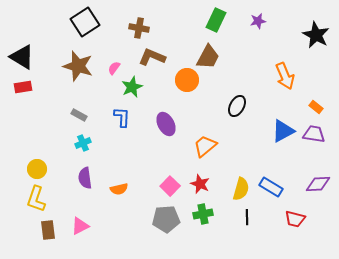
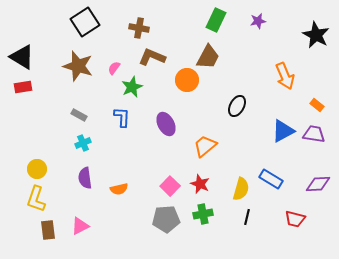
orange rectangle: moved 1 px right, 2 px up
blue rectangle: moved 8 px up
black line: rotated 14 degrees clockwise
